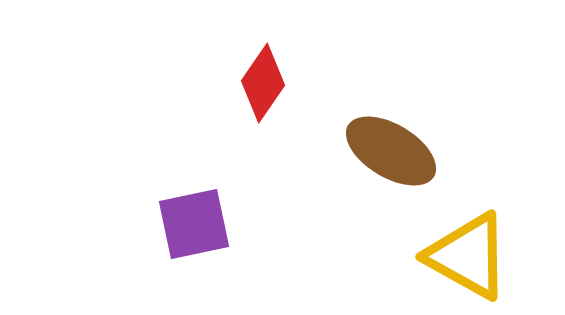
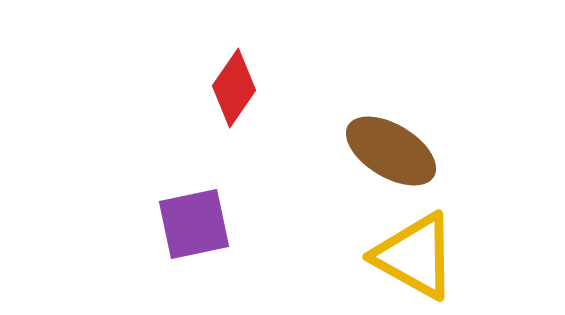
red diamond: moved 29 px left, 5 px down
yellow triangle: moved 53 px left
